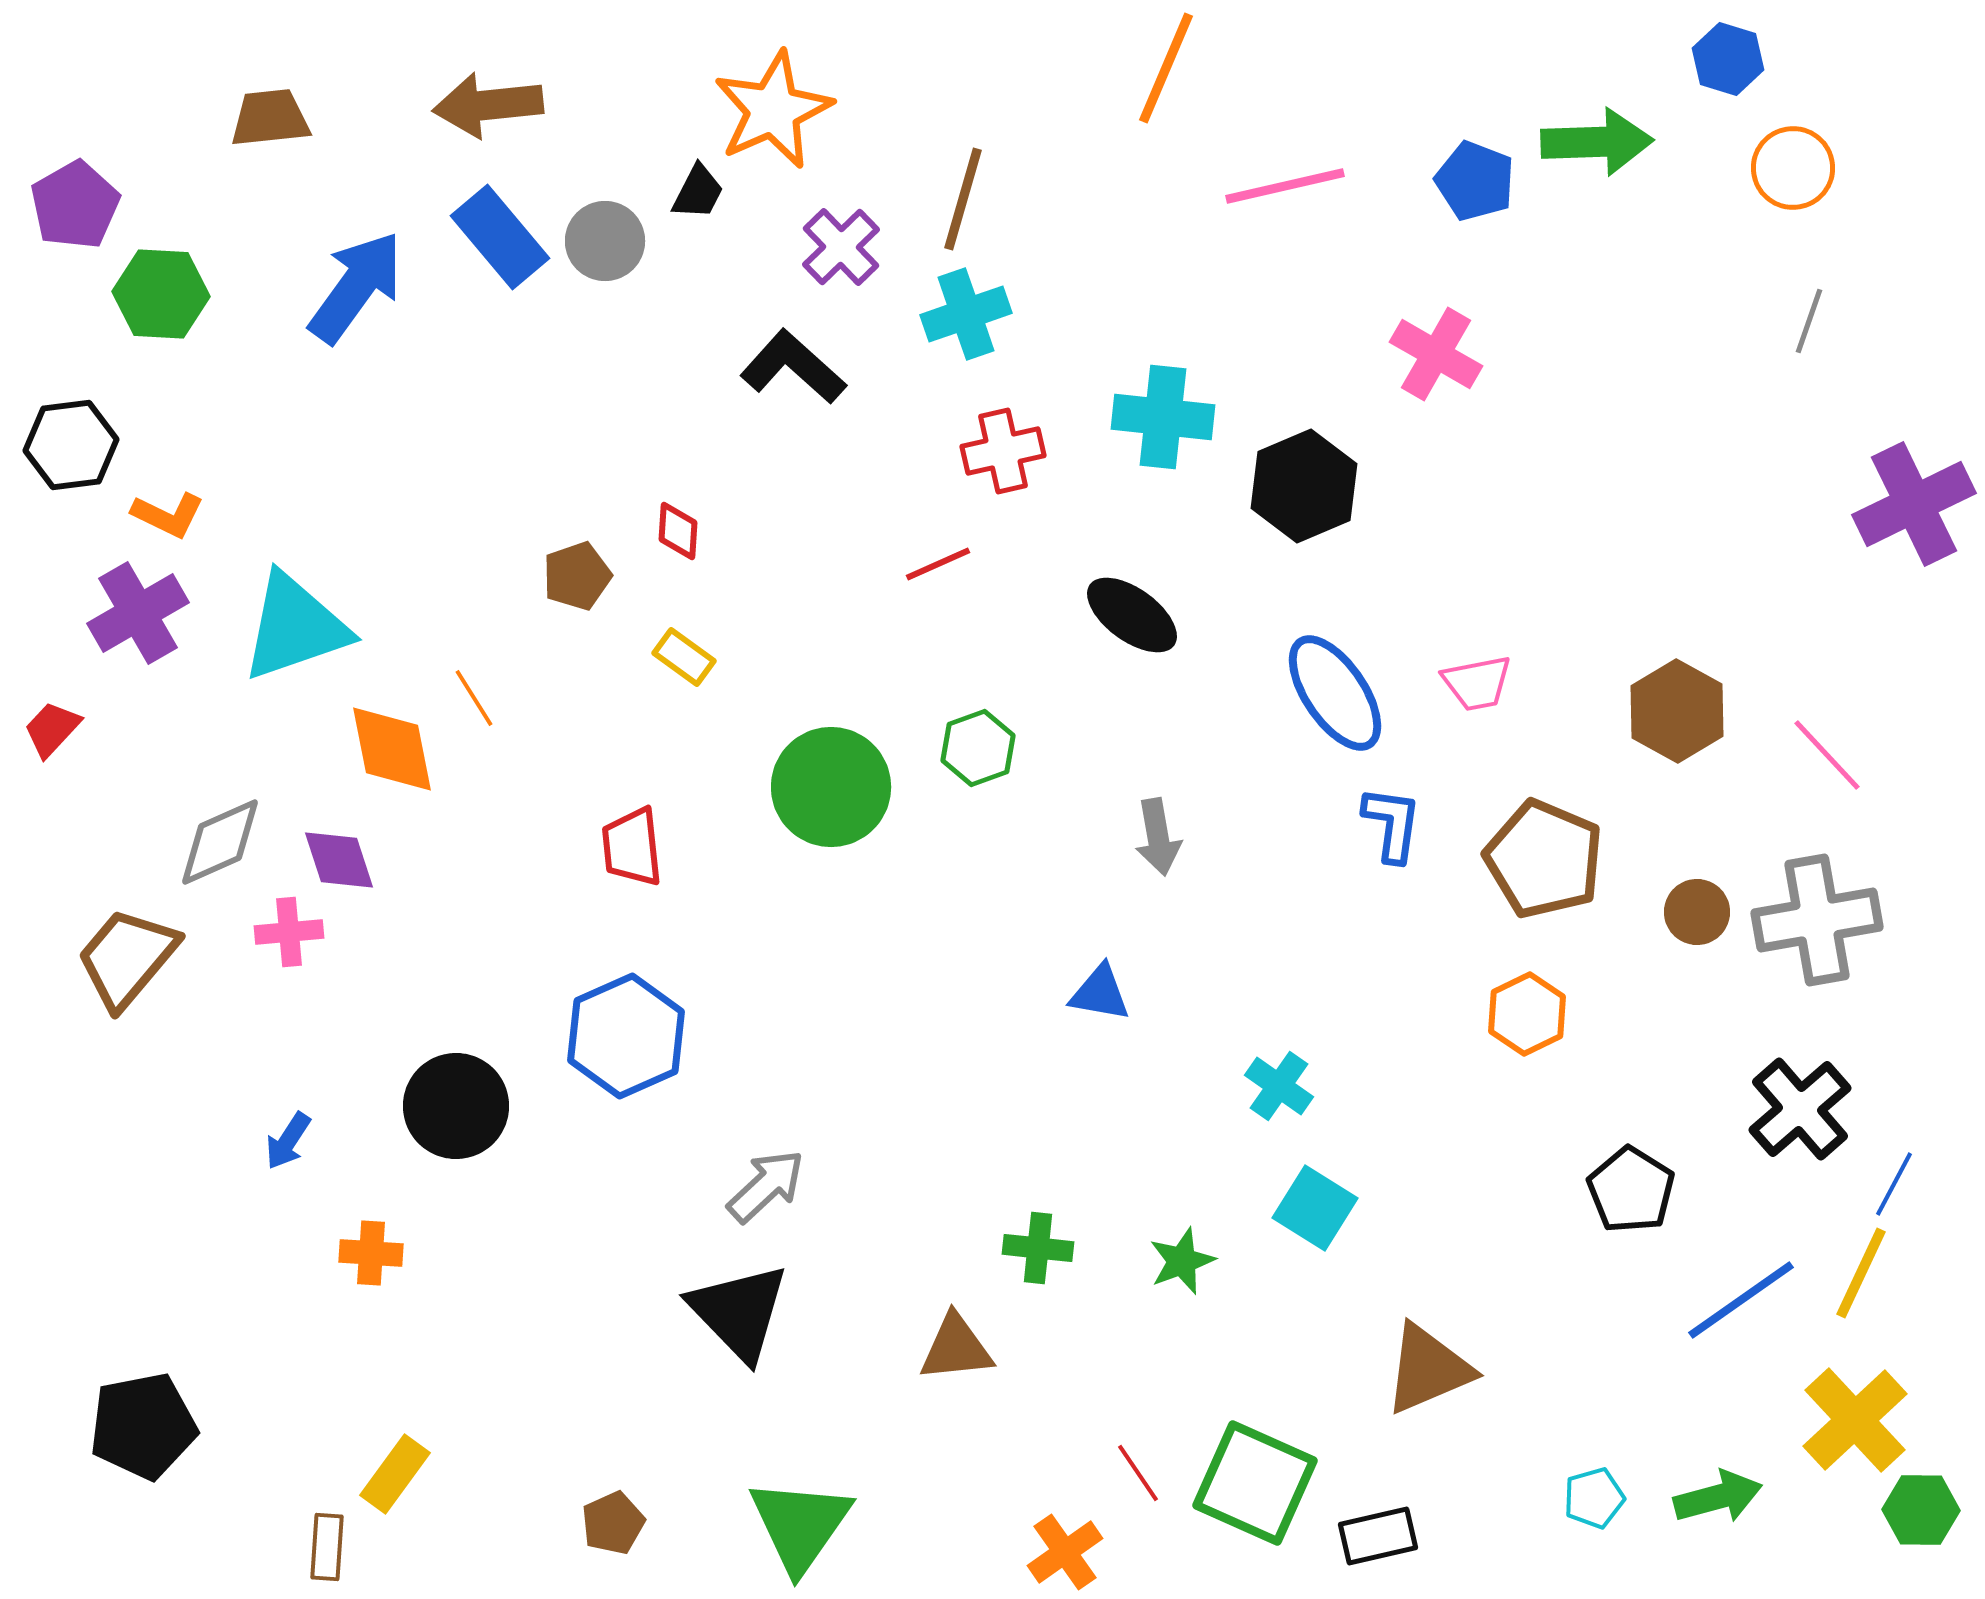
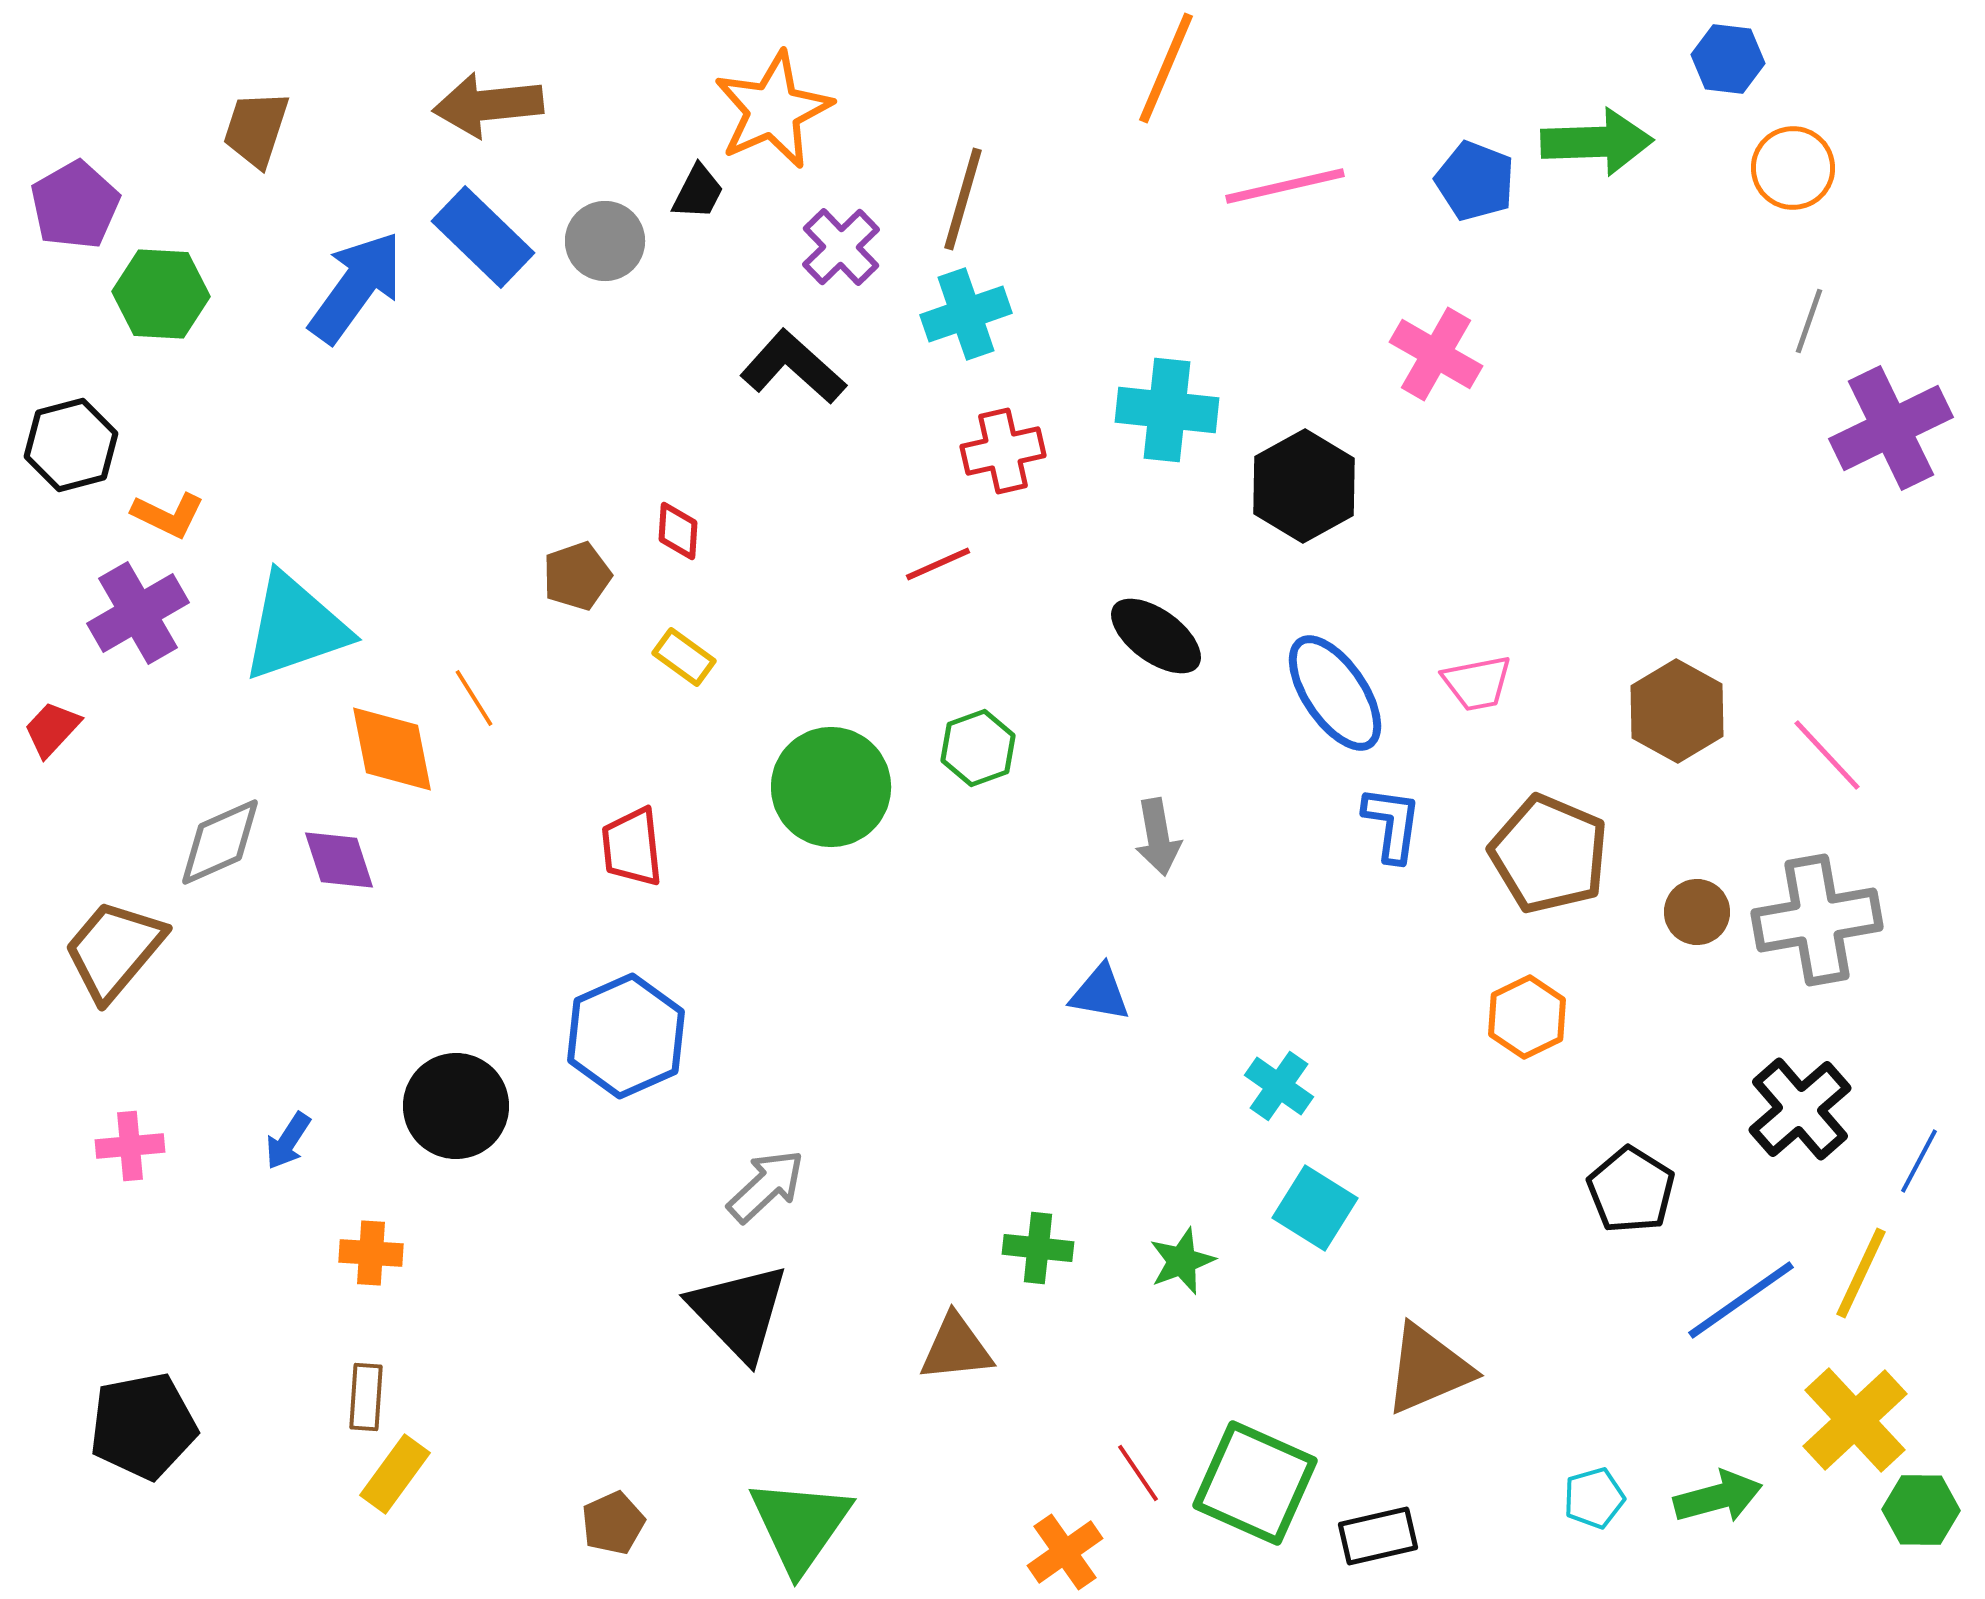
blue hexagon at (1728, 59): rotated 10 degrees counterclockwise
brown trapezoid at (270, 118): moved 14 px left, 11 px down; rotated 66 degrees counterclockwise
blue rectangle at (500, 237): moved 17 px left; rotated 6 degrees counterclockwise
cyan cross at (1163, 417): moved 4 px right, 7 px up
black hexagon at (71, 445): rotated 8 degrees counterclockwise
black hexagon at (1304, 486): rotated 6 degrees counterclockwise
purple cross at (1914, 504): moved 23 px left, 76 px up
black ellipse at (1132, 615): moved 24 px right, 21 px down
brown pentagon at (1544, 859): moved 5 px right, 5 px up
pink cross at (289, 932): moved 159 px left, 214 px down
brown trapezoid at (127, 958): moved 13 px left, 8 px up
orange hexagon at (1527, 1014): moved 3 px down
blue line at (1894, 1184): moved 25 px right, 23 px up
brown rectangle at (327, 1547): moved 39 px right, 150 px up
